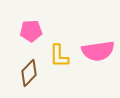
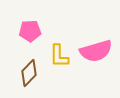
pink pentagon: moved 1 px left
pink semicircle: moved 2 px left; rotated 8 degrees counterclockwise
